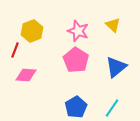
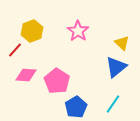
yellow triangle: moved 9 px right, 18 px down
pink star: rotated 15 degrees clockwise
red line: rotated 21 degrees clockwise
pink pentagon: moved 19 px left, 21 px down
cyan line: moved 1 px right, 4 px up
